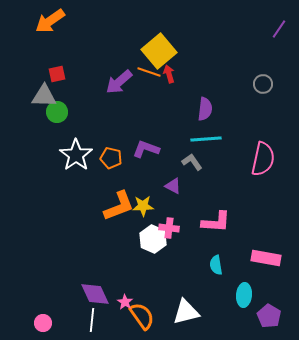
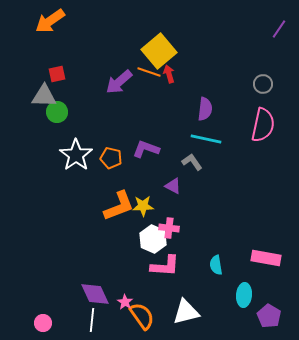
cyan line: rotated 16 degrees clockwise
pink semicircle: moved 34 px up
pink L-shape: moved 51 px left, 44 px down
